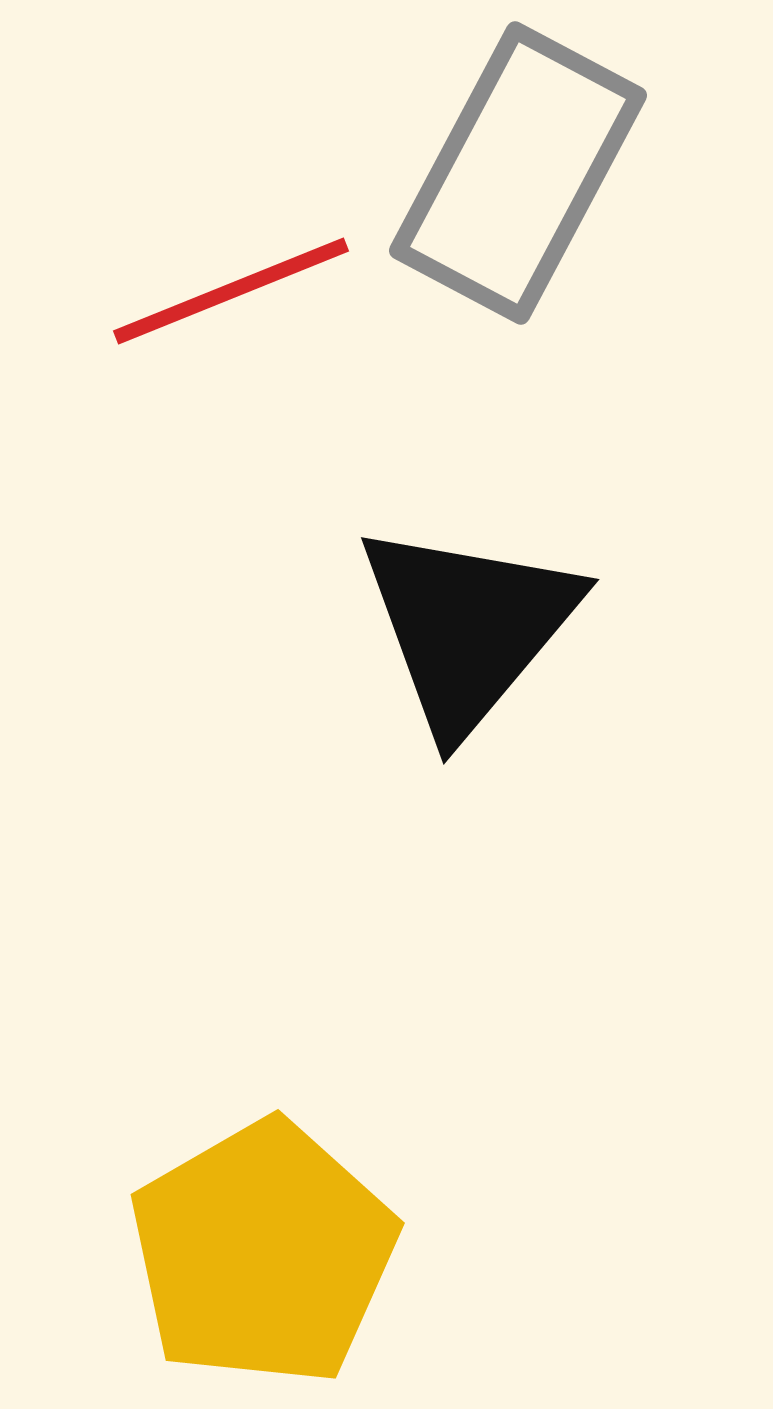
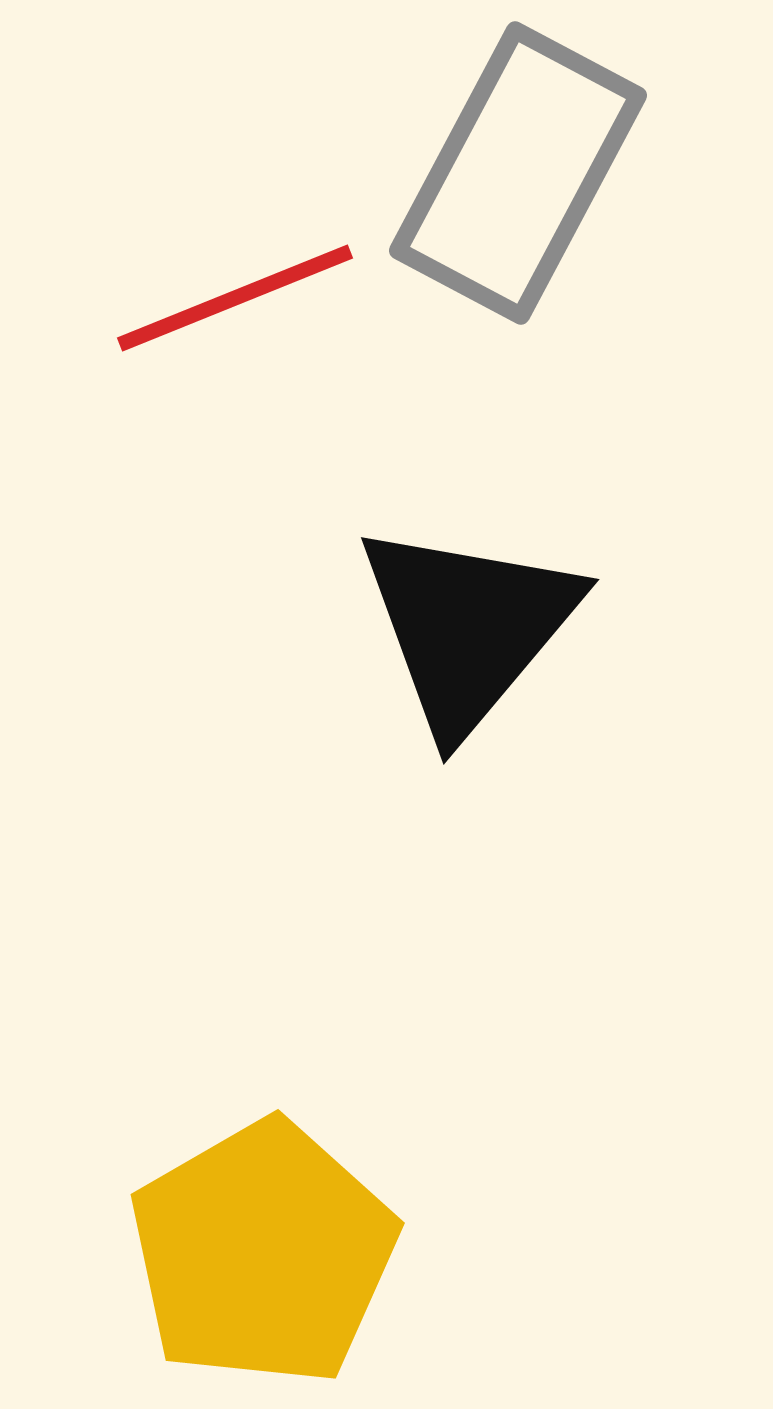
red line: moved 4 px right, 7 px down
